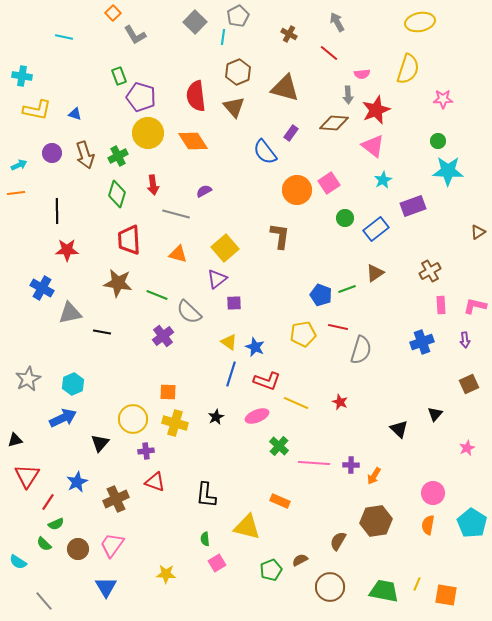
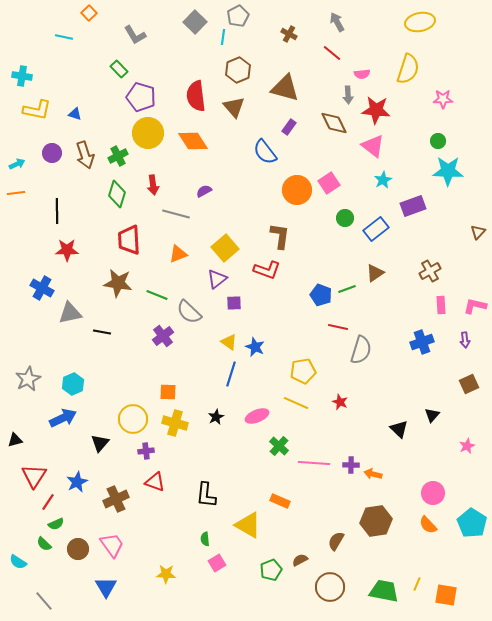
orange square at (113, 13): moved 24 px left
red line at (329, 53): moved 3 px right
brown hexagon at (238, 72): moved 2 px up
green rectangle at (119, 76): moved 7 px up; rotated 24 degrees counterclockwise
red star at (376, 110): rotated 28 degrees clockwise
brown diamond at (334, 123): rotated 60 degrees clockwise
purple rectangle at (291, 133): moved 2 px left, 6 px up
cyan arrow at (19, 165): moved 2 px left, 1 px up
brown triangle at (478, 232): rotated 14 degrees counterclockwise
orange triangle at (178, 254): rotated 36 degrees counterclockwise
yellow pentagon at (303, 334): moved 37 px down
red L-shape at (267, 381): moved 111 px up
black triangle at (435, 414): moved 3 px left, 1 px down
pink star at (467, 448): moved 2 px up
red triangle at (27, 476): moved 7 px right
orange arrow at (374, 476): moved 1 px left, 2 px up; rotated 72 degrees clockwise
orange semicircle at (428, 525): rotated 54 degrees counterclockwise
yellow triangle at (247, 527): moved 1 px right, 2 px up; rotated 16 degrees clockwise
brown semicircle at (338, 541): moved 2 px left
pink trapezoid at (112, 545): rotated 108 degrees clockwise
